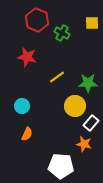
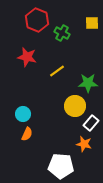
yellow line: moved 6 px up
cyan circle: moved 1 px right, 8 px down
